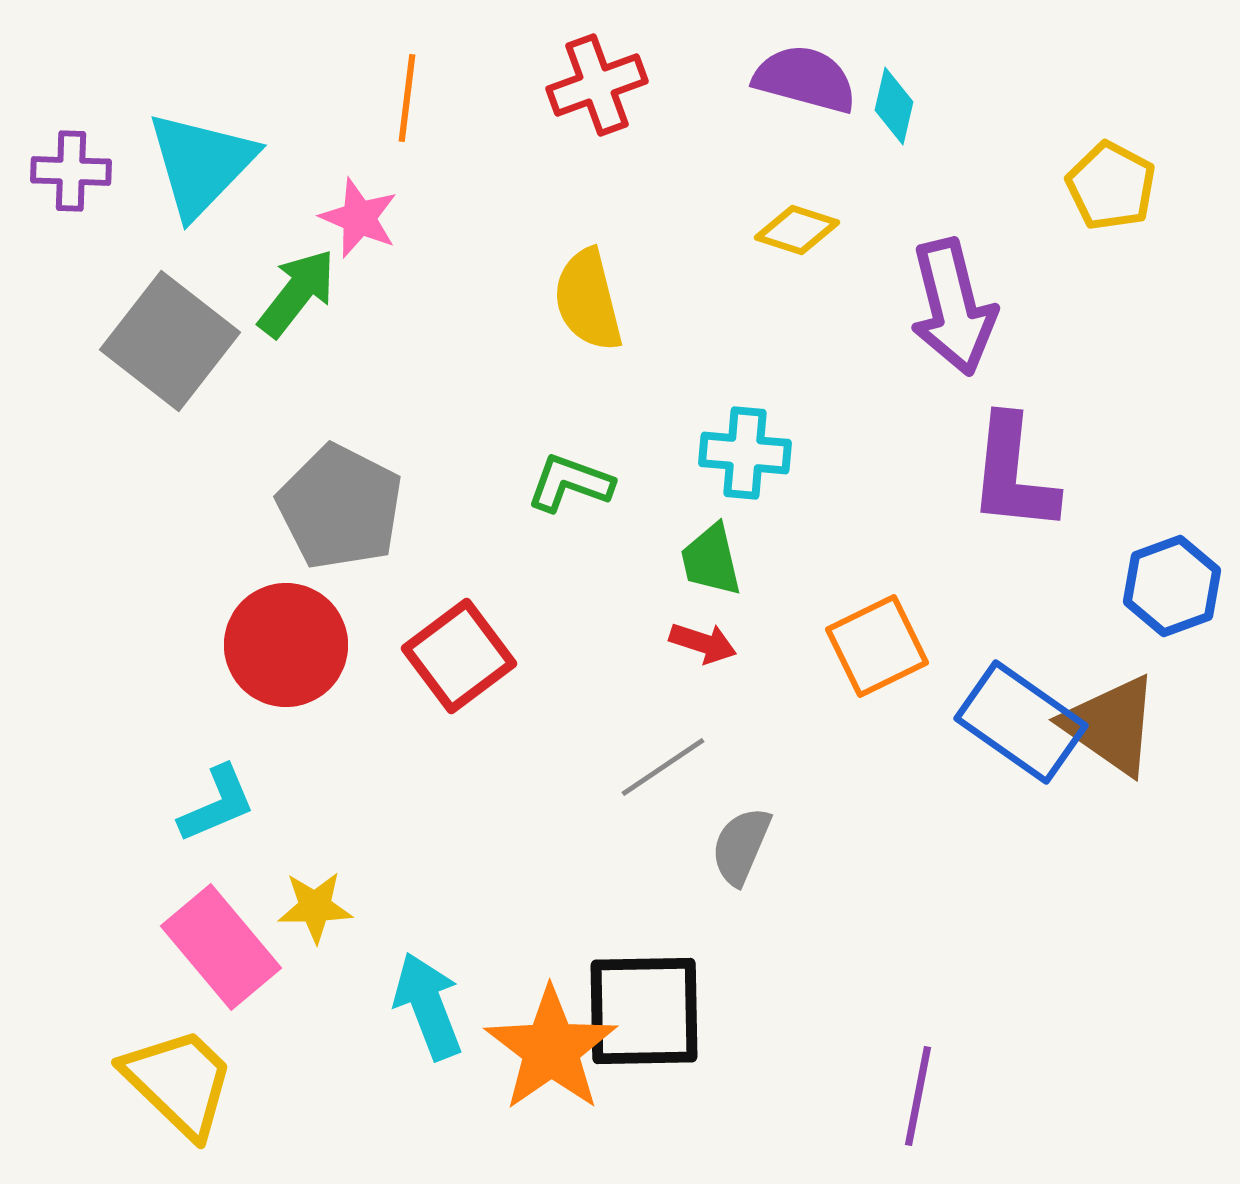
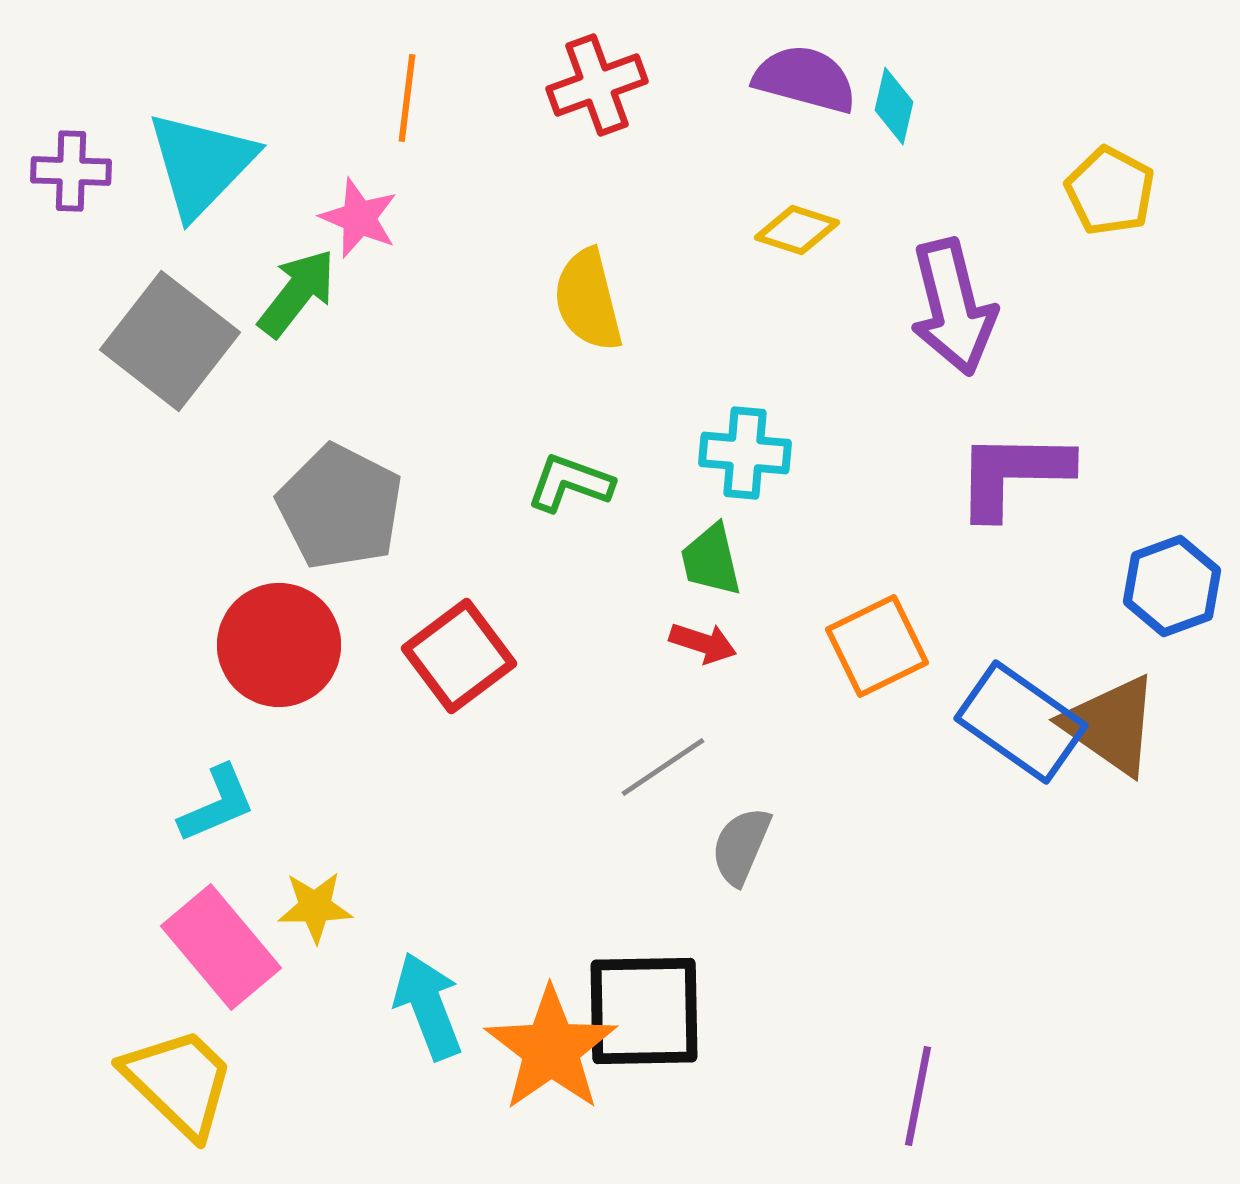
yellow pentagon: moved 1 px left, 5 px down
purple L-shape: rotated 85 degrees clockwise
red circle: moved 7 px left
